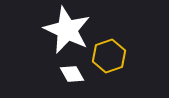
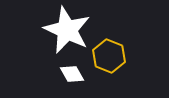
yellow hexagon: rotated 20 degrees counterclockwise
